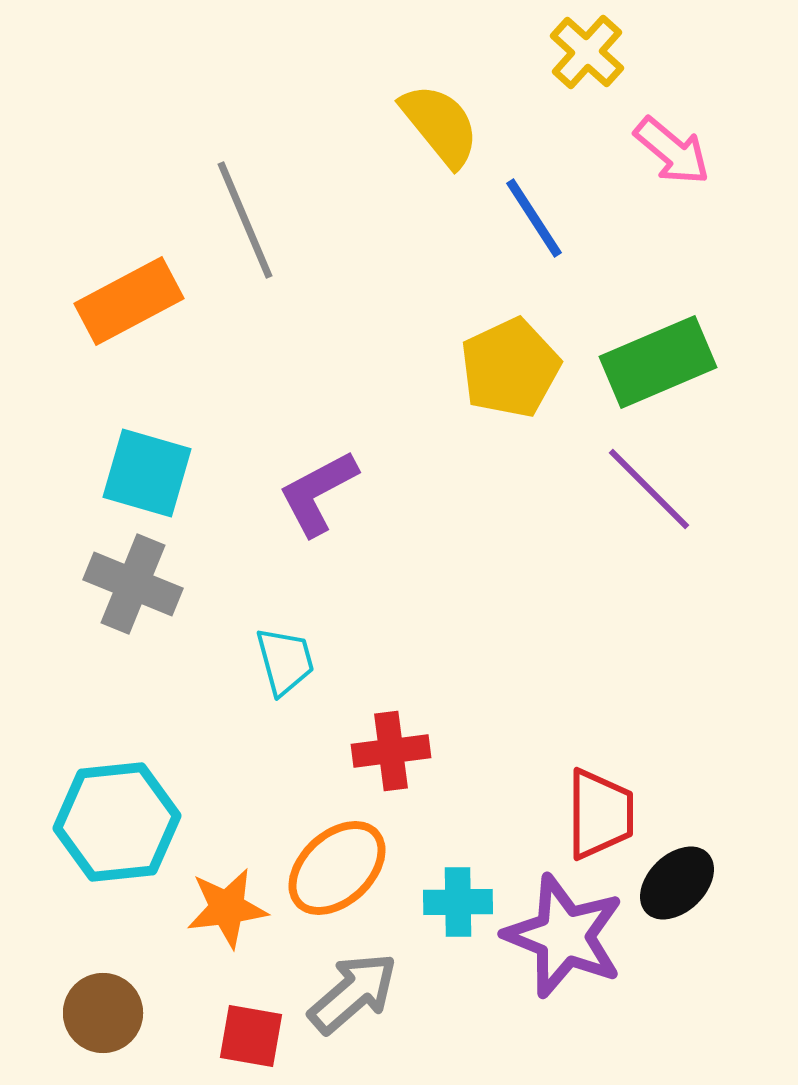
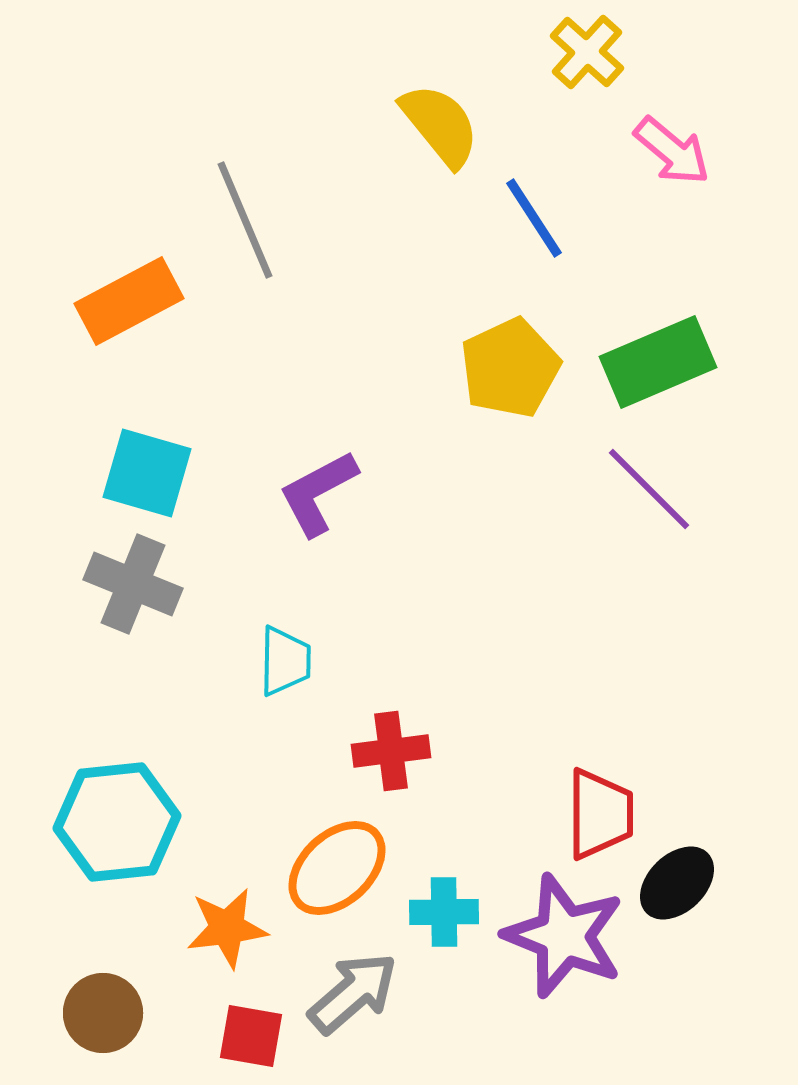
cyan trapezoid: rotated 16 degrees clockwise
cyan cross: moved 14 px left, 10 px down
orange star: moved 20 px down
